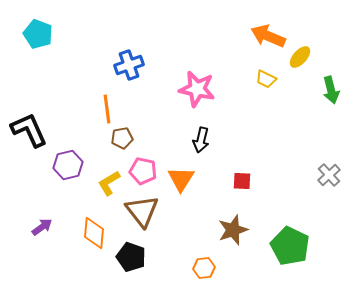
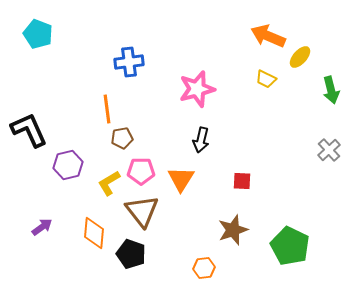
blue cross: moved 3 px up; rotated 12 degrees clockwise
pink star: rotated 27 degrees counterclockwise
pink pentagon: moved 2 px left; rotated 12 degrees counterclockwise
gray cross: moved 25 px up
black pentagon: moved 3 px up
